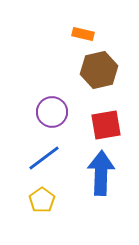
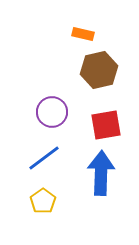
yellow pentagon: moved 1 px right, 1 px down
